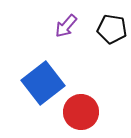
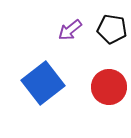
purple arrow: moved 4 px right, 4 px down; rotated 10 degrees clockwise
red circle: moved 28 px right, 25 px up
